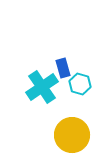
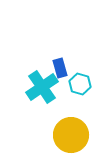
blue rectangle: moved 3 px left
yellow circle: moved 1 px left
